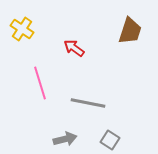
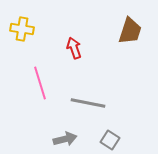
yellow cross: rotated 25 degrees counterclockwise
red arrow: rotated 35 degrees clockwise
